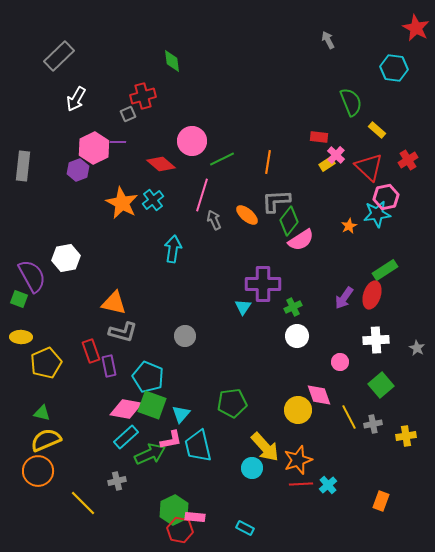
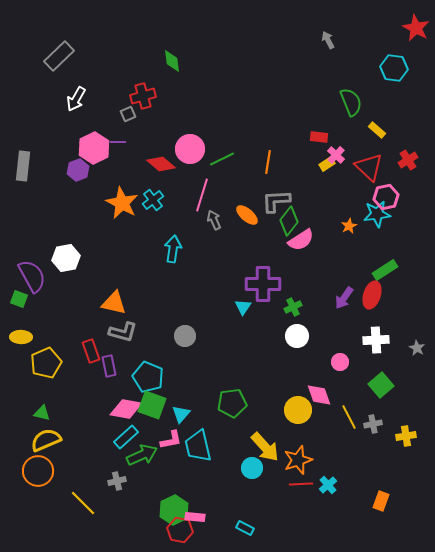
pink circle at (192, 141): moved 2 px left, 8 px down
green arrow at (150, 454): moved 8 px left, 1 px down
